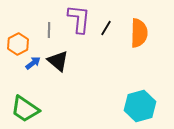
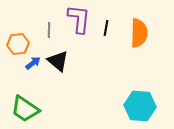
black line: rotated 21 degrees counterclockwise
orange hexagon: rotated 20 degrees clockwise
cyan hexagon: rotated 20 degrees clockwise
